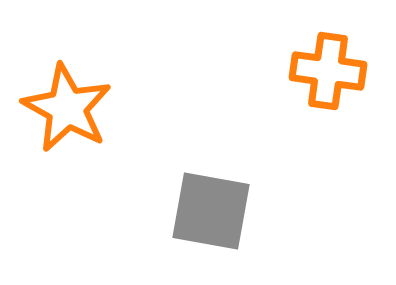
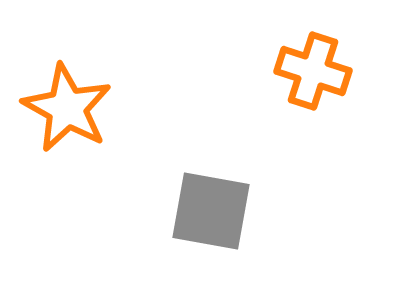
orange cross: moved 15 px left; rotated 10 degrees clockwise
